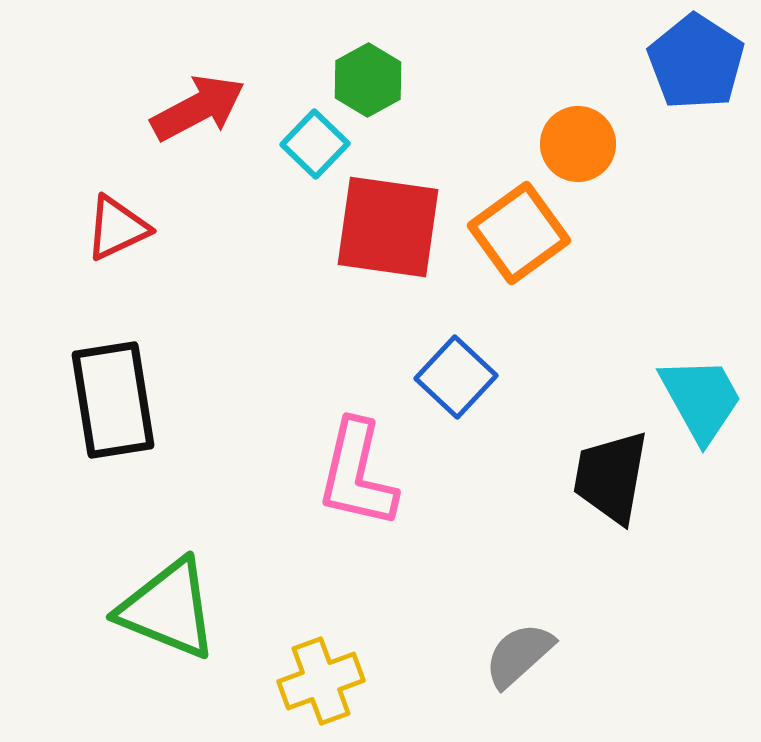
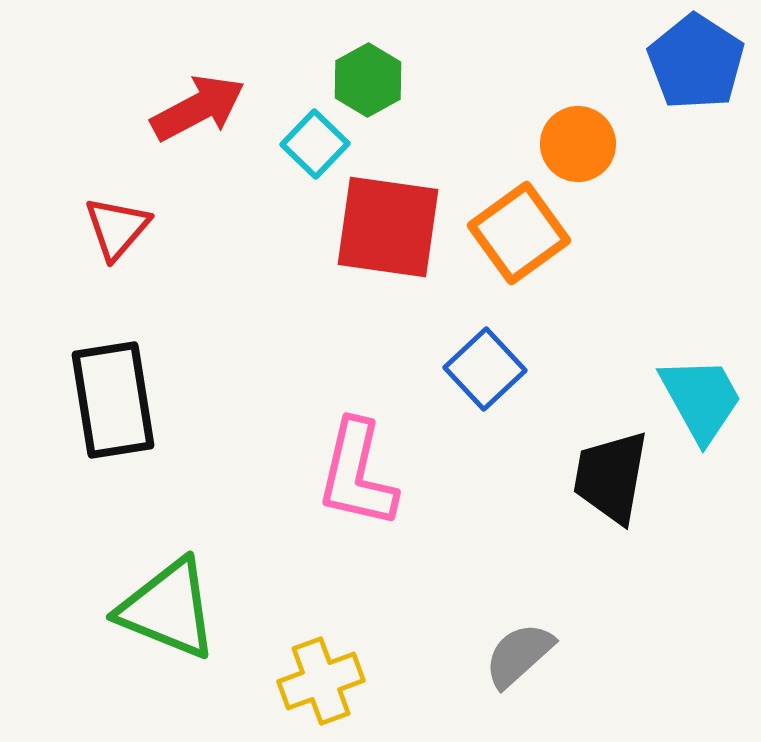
red triangle: rotated 24 degrees counterclockwise
blue square: moved 29 px right, 8 px up; rotated 4 degrees clockwise
